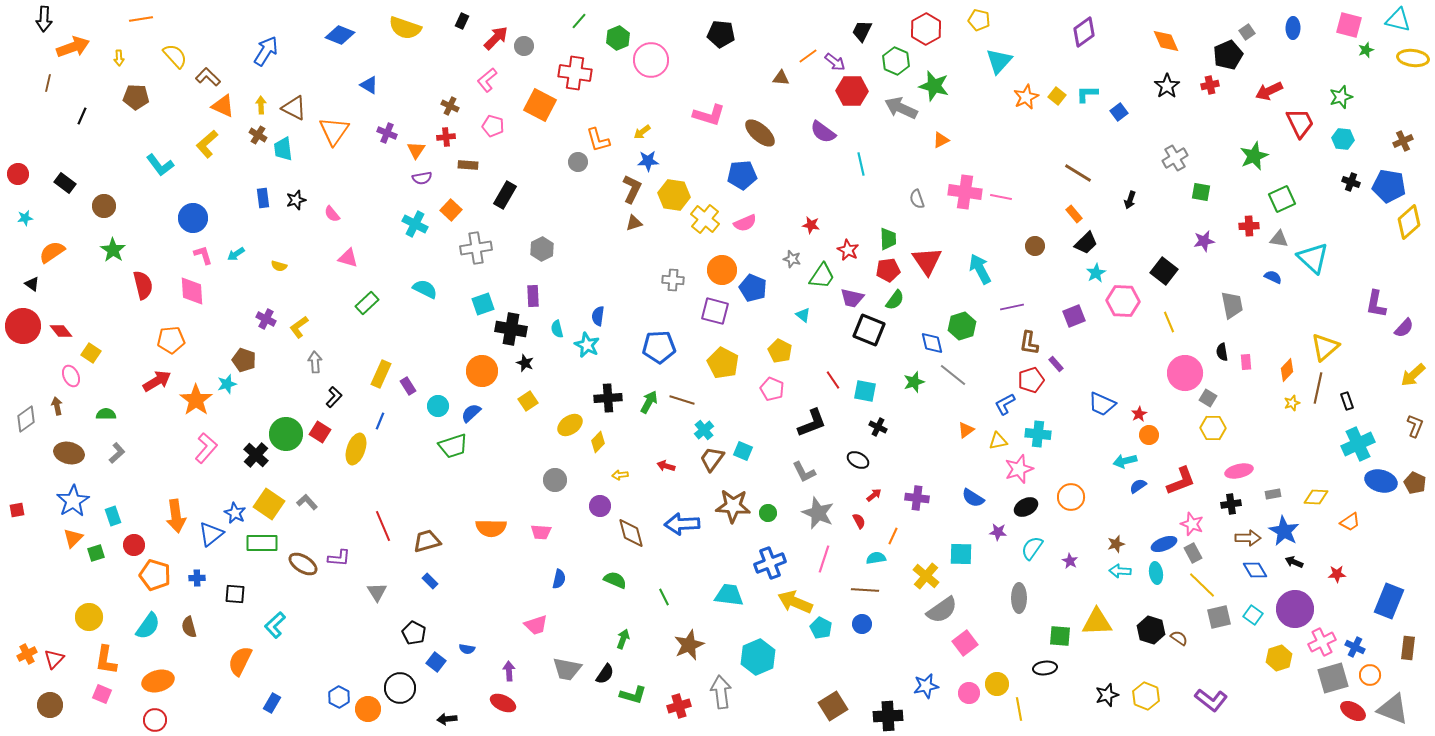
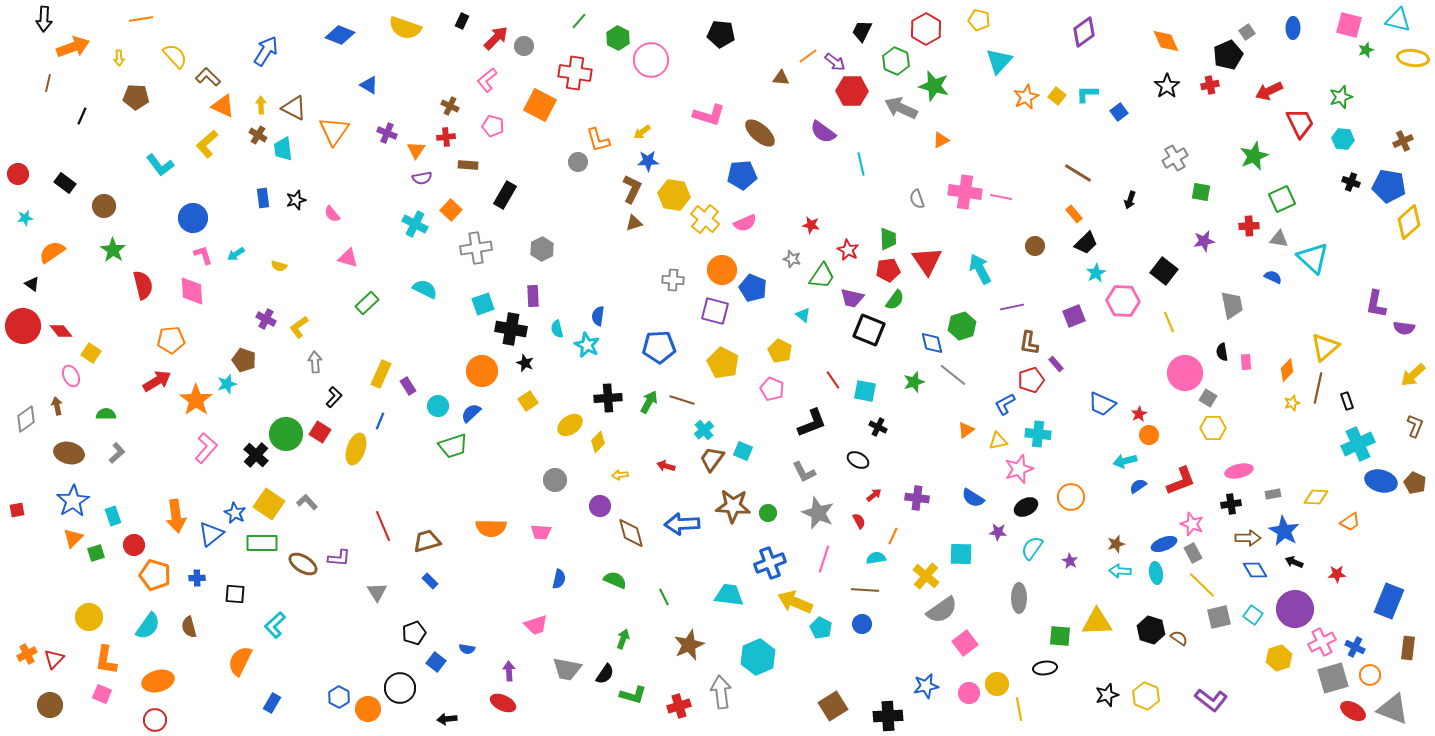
green hexagon at (618, 38): rotated 10 degrees counterclockwise
purple semicircle at (1404, 328): rotated 55 degrees clockwise
black pentagon at (414, 633): rotated 25 degrees clockwise
